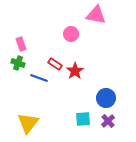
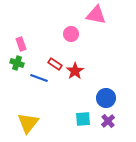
green cross: moved 1 px left
